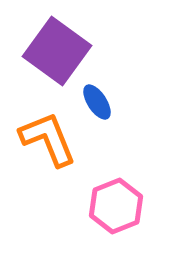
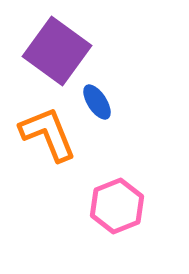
orange L-shape: moved 5 px up
pink hexagon: moved 1 px right
